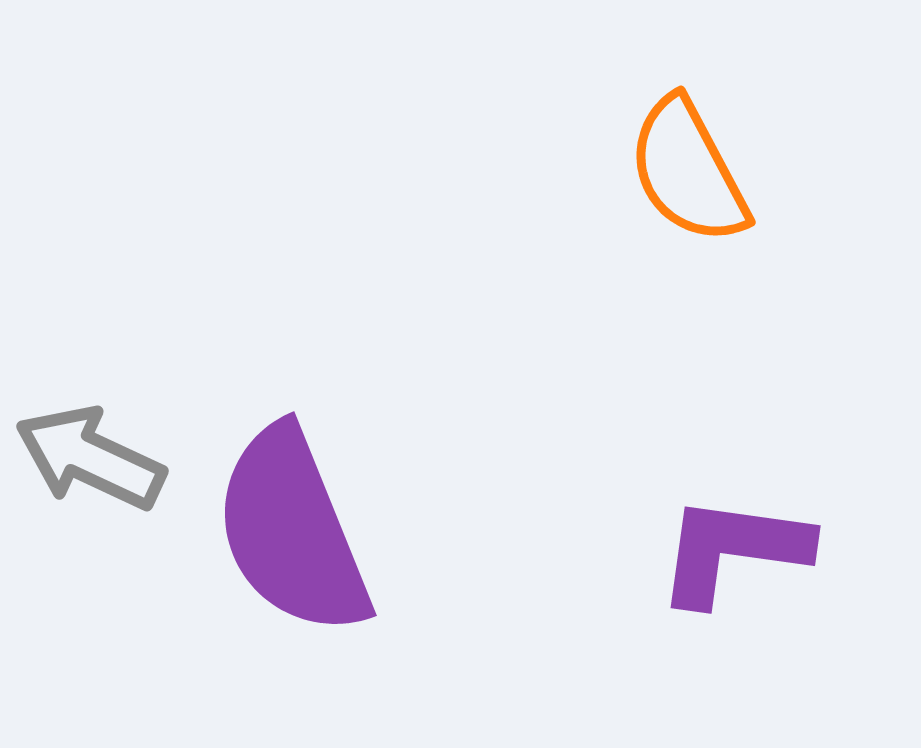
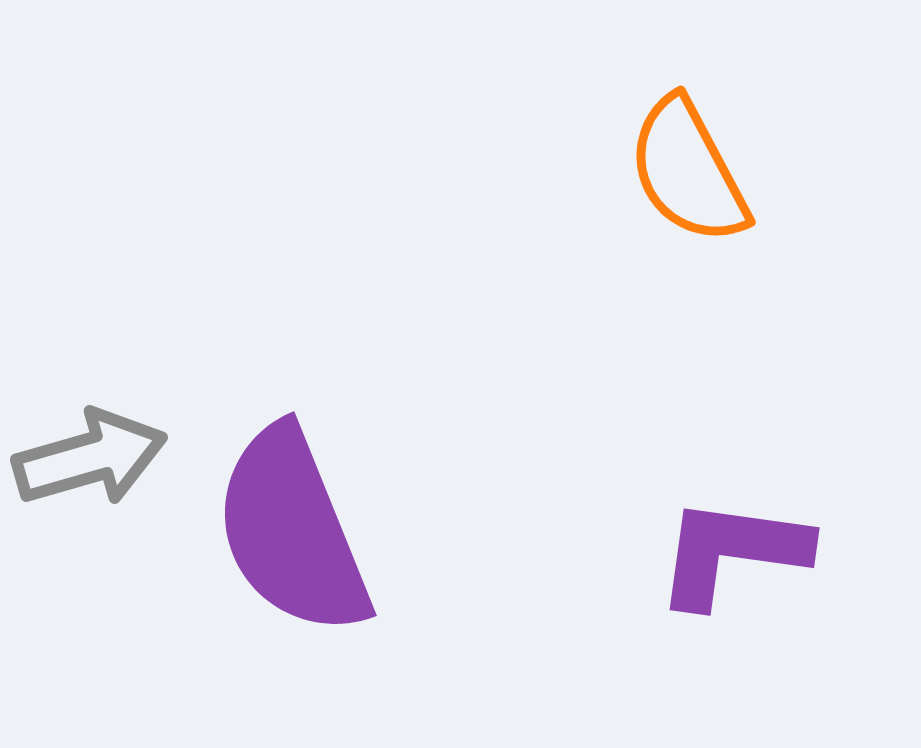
gray arrow: rotated 139 degrees clockwise
purple L-shape: moved 1 px left, 2 px down
